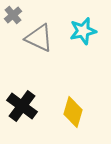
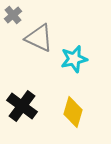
cyan star: moved 9 px left, 28 px down
